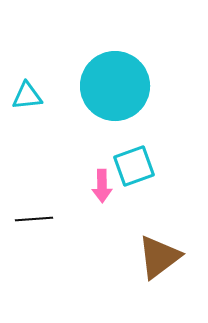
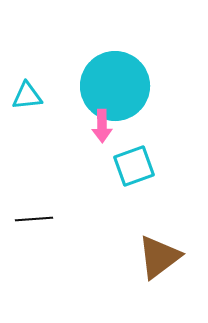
pink arrow: moved 60 px up
